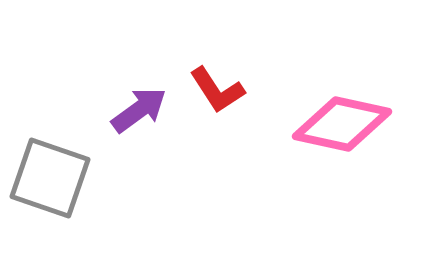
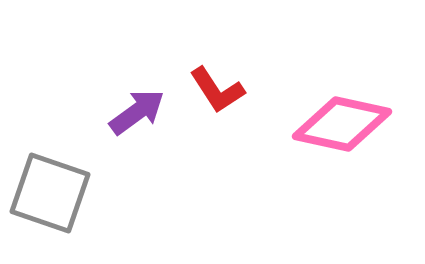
purple arrow: moved 2 px left, 2 px down
gray square: moved 15 px down
